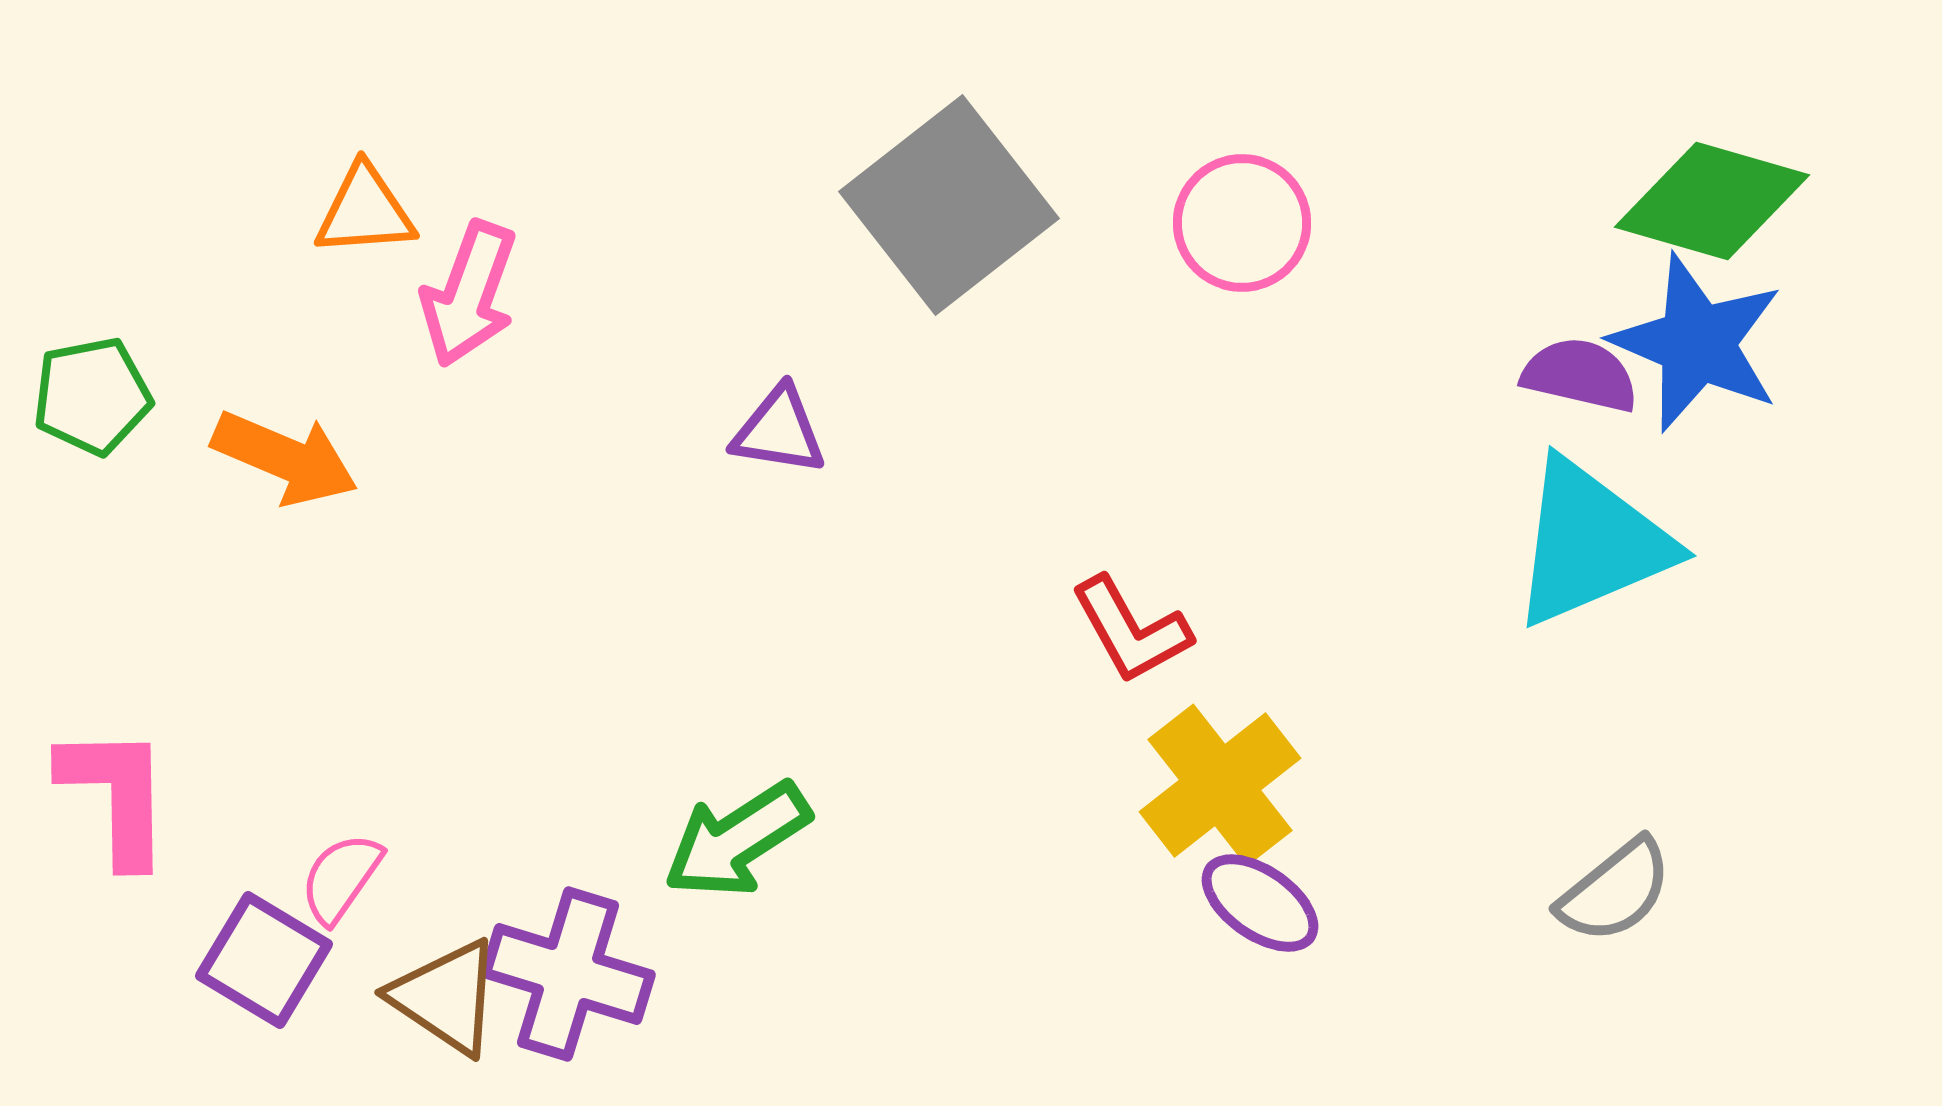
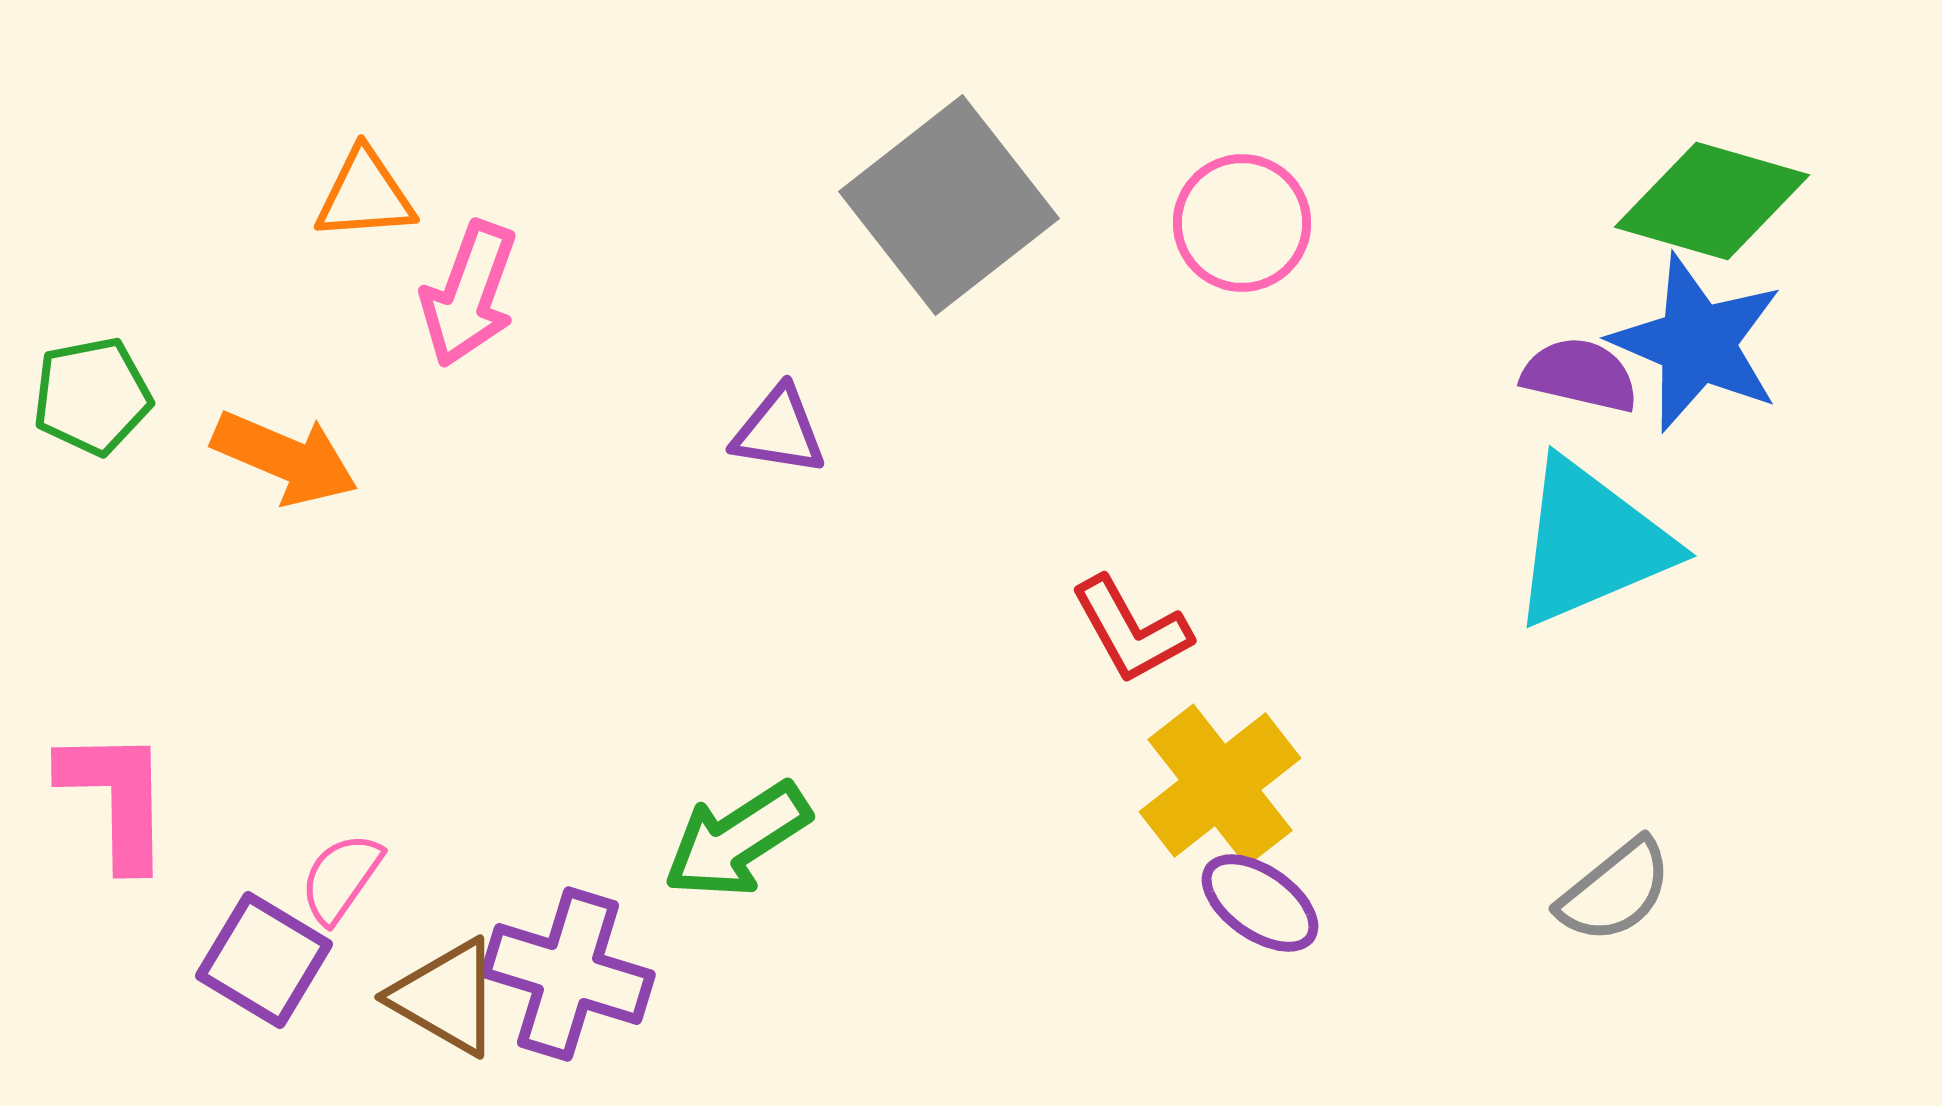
orange triangle: moved 16 px up
pink L-shape: moved 3 px down
brown triangle: rotated 4 degrees counterclockwise
